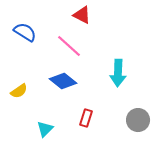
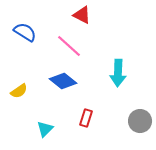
gray circle: moved 2 px right, 1 px down
